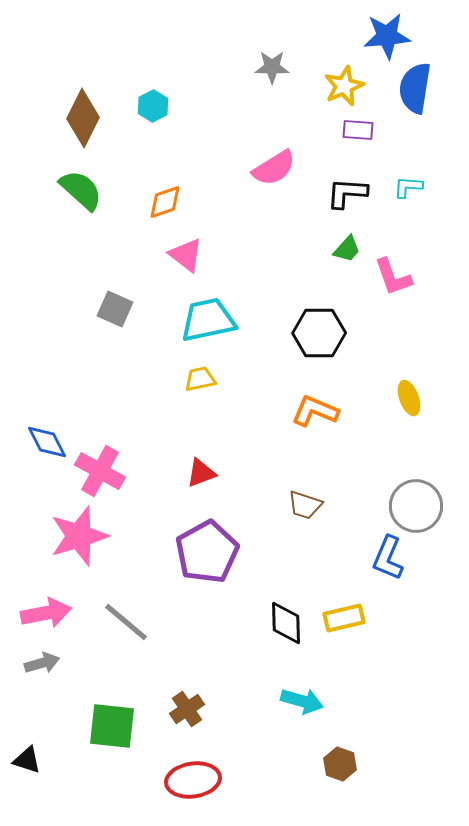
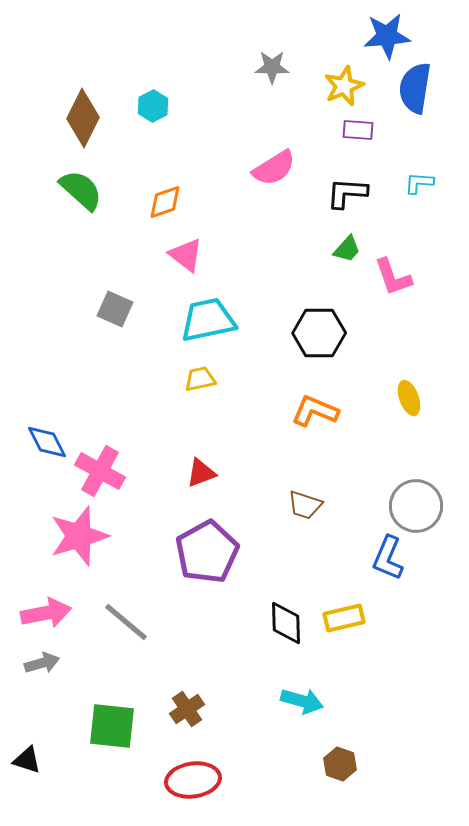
cyan L-shape: moved 11 px right, 4 px up
